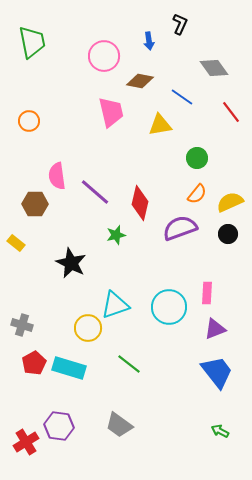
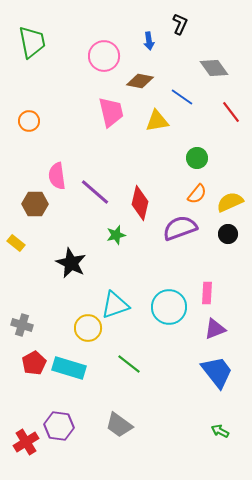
yellow triangle: moved 3 px left, 4 px up
